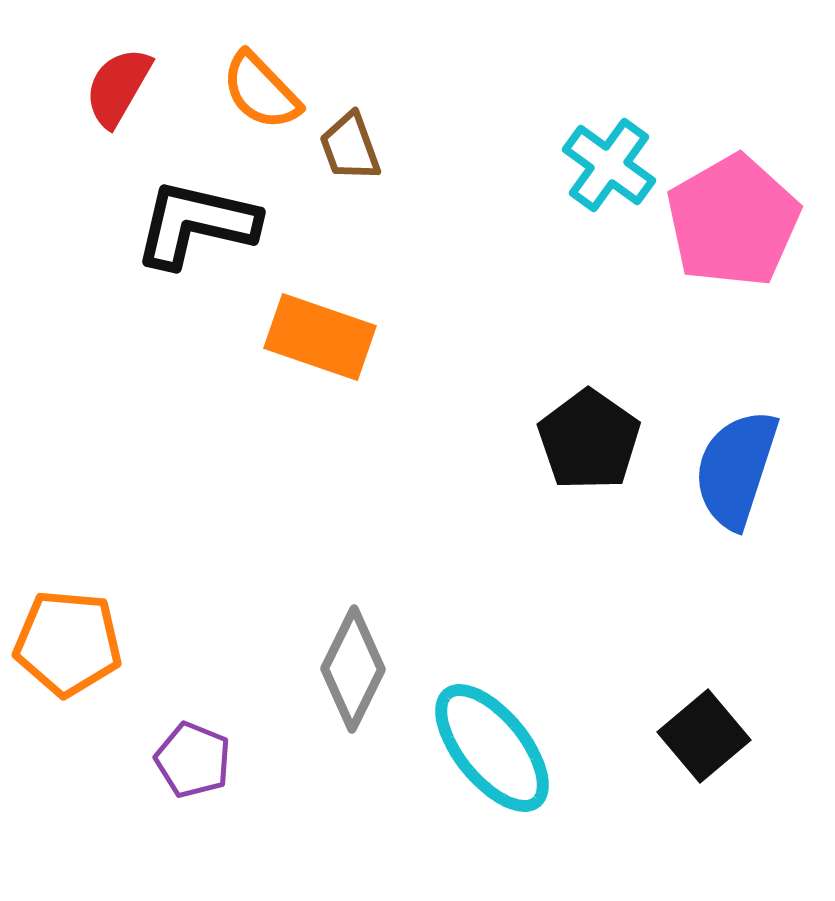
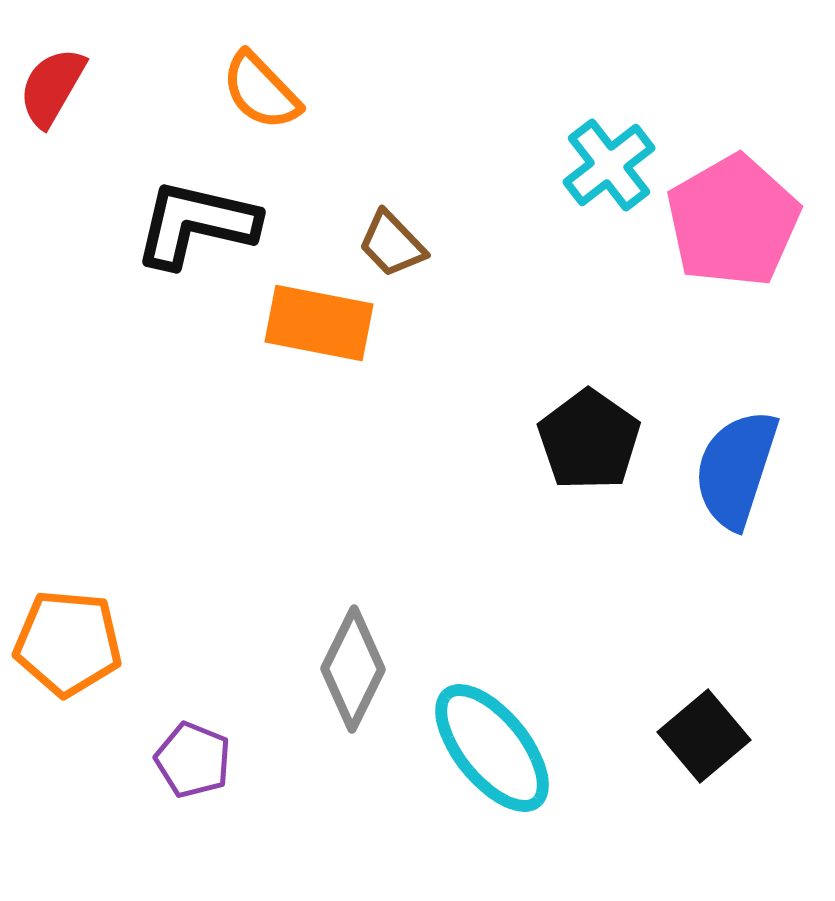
red semicircle: moved 66 px left
brown trapezoid: moved 42 px right, 97 px down; rotated 24 degrees counterclockwise
cyan cross: rotated 16 degrees clockwise
orange rectangle: moved 1 px left, 14 px up; rotated 8 degrees counterclockwise
